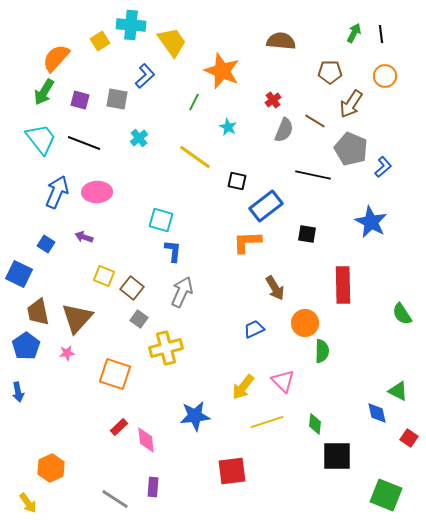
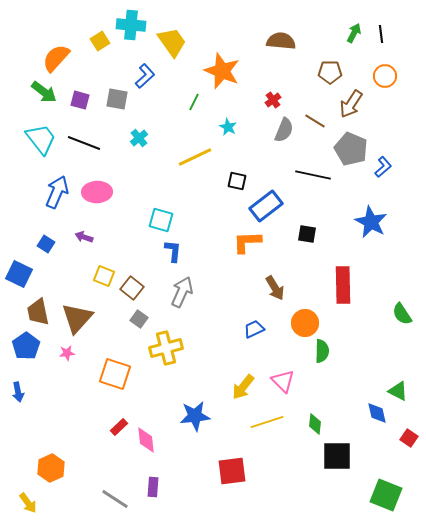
green arrow at (44, 92): rotated 84 degrees counterclockwise
yellow line at (195, 157): rotated 60 degrees counterclockwise
